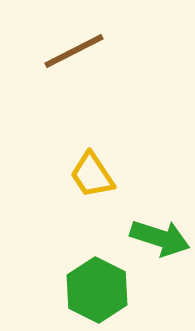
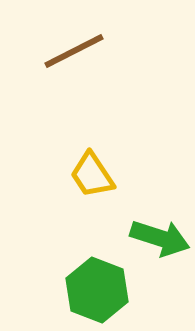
green hexagon: rotated 6 degrees counterclockwise
